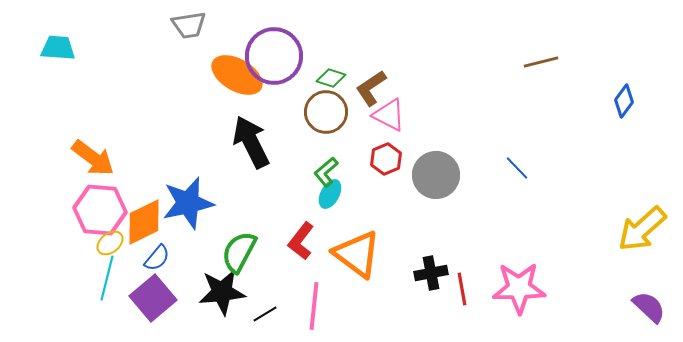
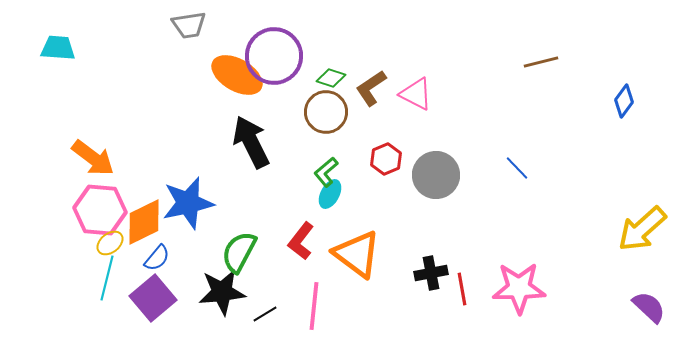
pink triangle: moved 27 px right, 21 px up
